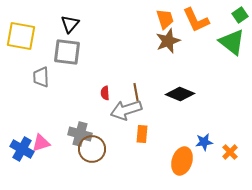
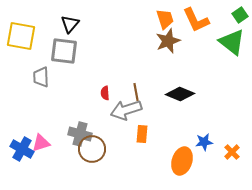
gray square: moved 3 px left, 1 px up
orange cross: moved 2 px right
